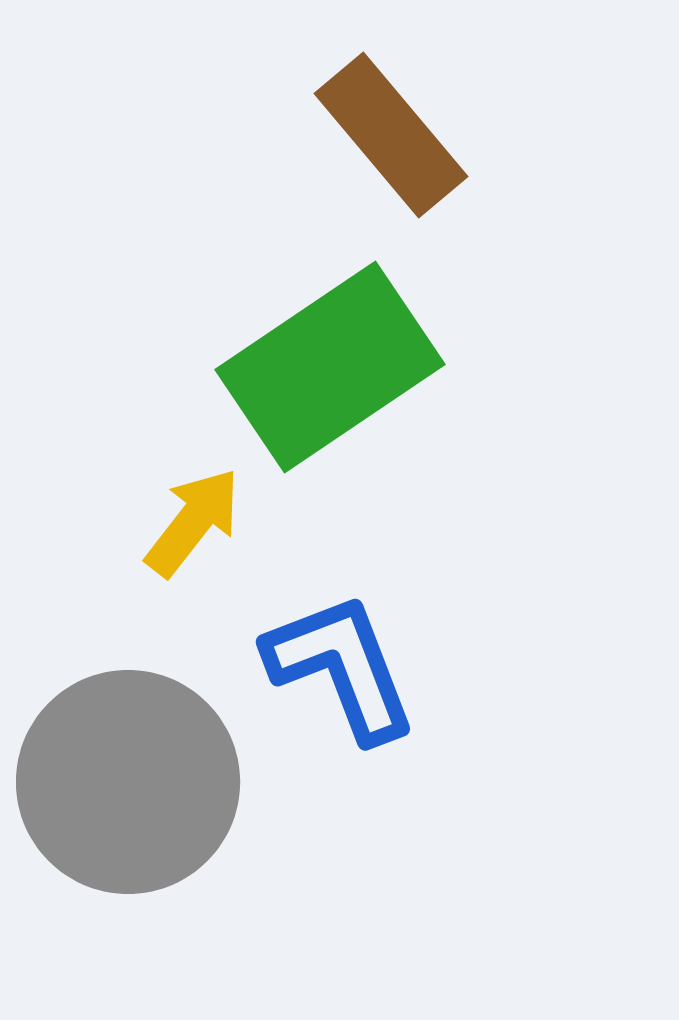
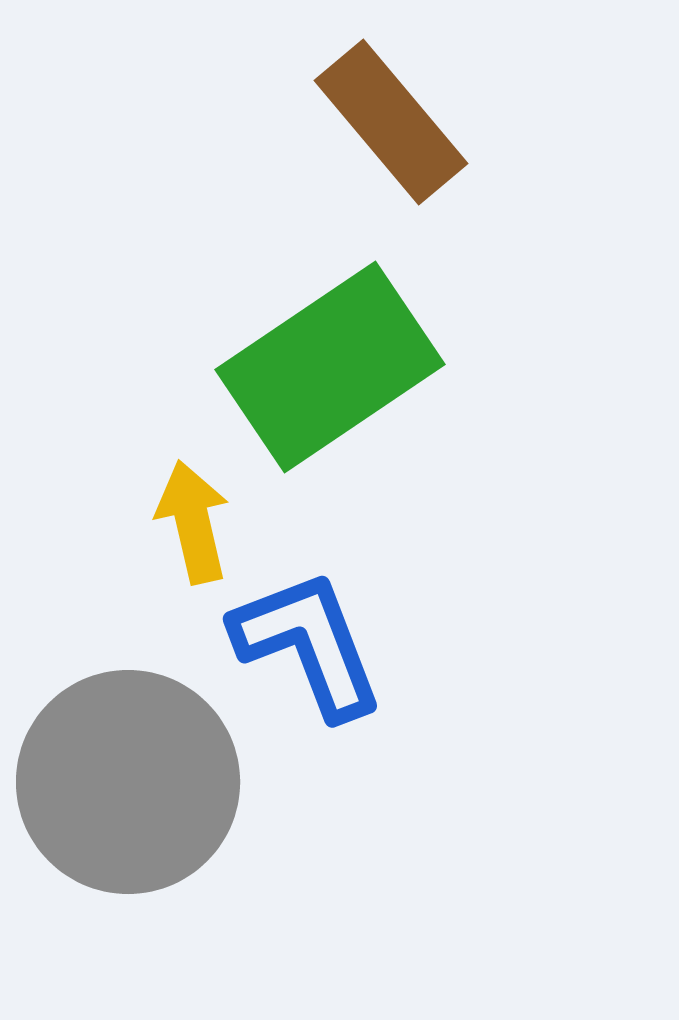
brown rectangle: moved 13 px up
yellow arrow: rotated 51 degrees counterclockwise
blue L-shape: moved 33 px left, 23 px up
